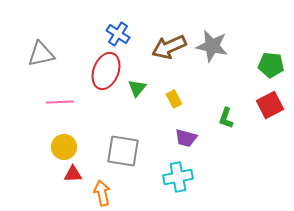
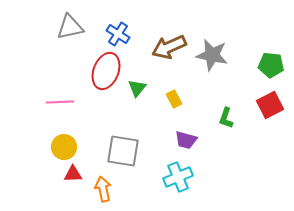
gray star: moved 9 px down
gray triangle: moved 29 px right, 27 px up
purple trapezoid: moved 2 px down
cyan cross: rotated 12 degrees counterclockwise
orange arrow: moved 1 px right, 4 px up
